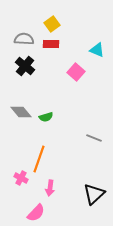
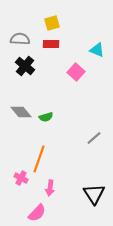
yellow square: moved 1 px up; rotated 21 degrees clockwise
gray semicircle: moved 4 px left
gray line: rotated 63 degrees counterclockwise
black triangle: rotated 20 degrees counterclockwise
pink semicircle: moved 1 px right
